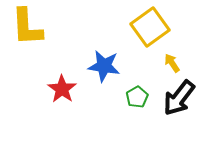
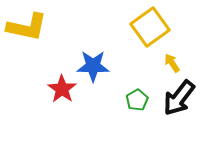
yellow L-shape: rotated 75 degrees counterclockwise
blue star: moved 11 px left; rotated 8 degrees counterclockwise
green pentagon: moved 3 px down
